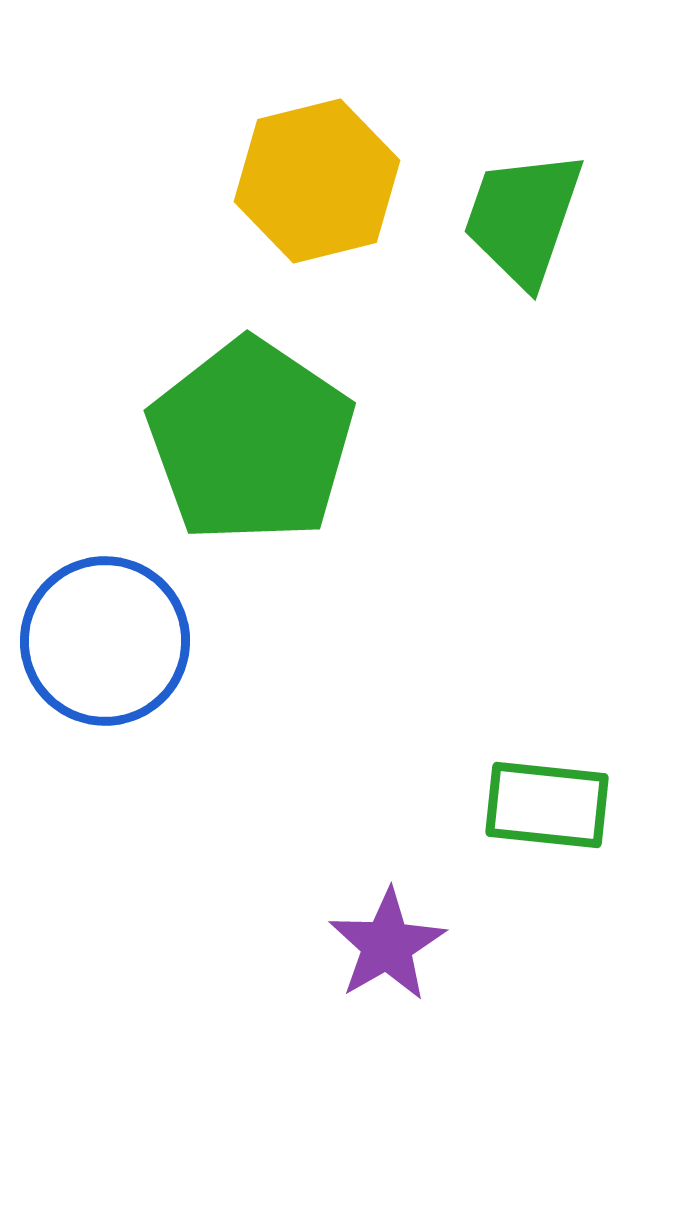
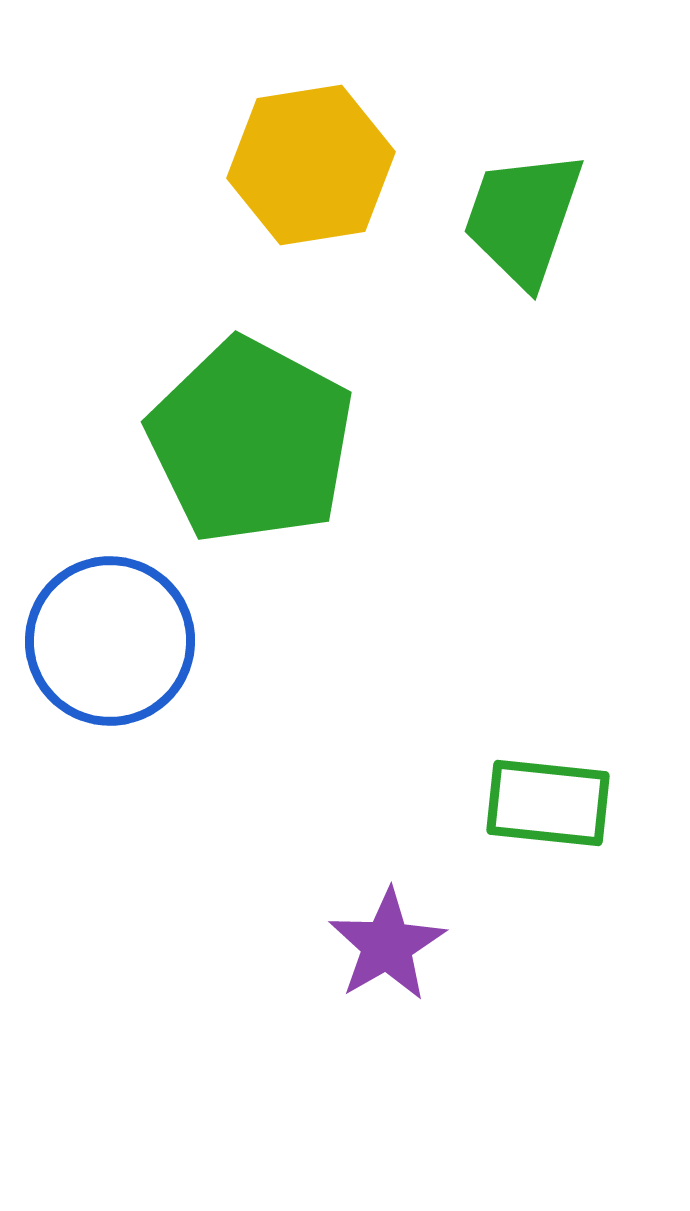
yellow hexagon: moved 6 px left, 16 px up; rotated 5 degrees clockwise
green pentagon: rotated 6 degrees counterclockwise
blue circle: moved 5 px right
green rectangle: moved 1 px right, 2 px up
